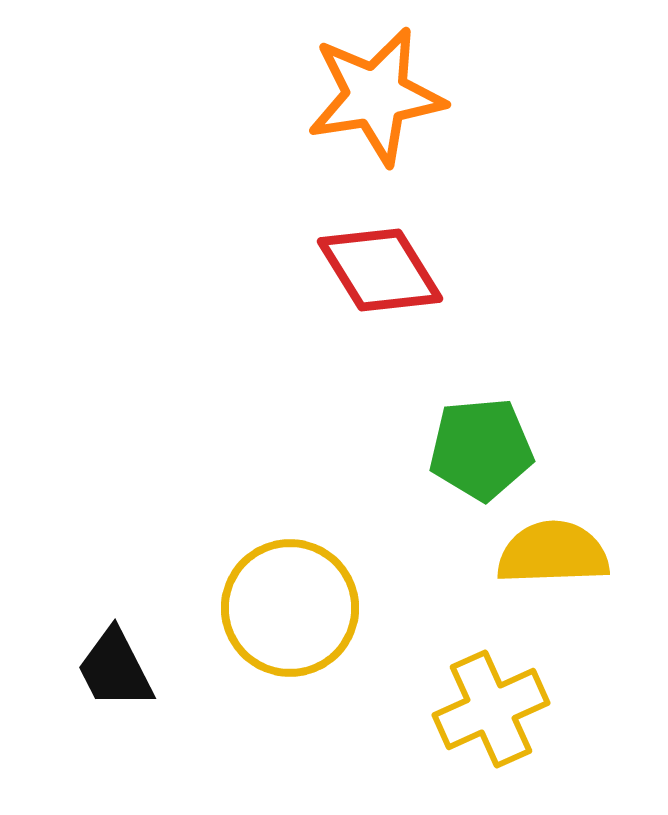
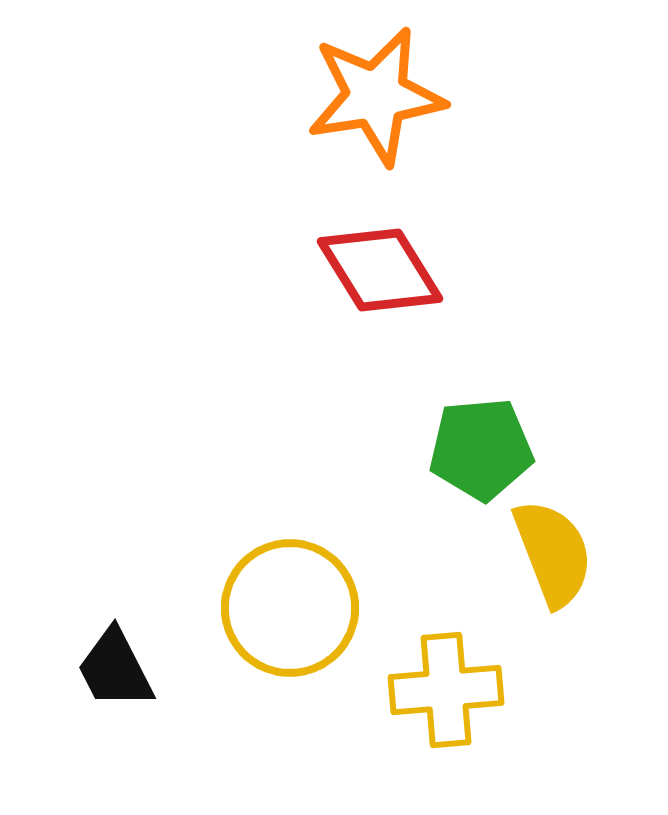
yellow semicircle: rotated 71 degrees clockwise
yellow cross: moved 45 px left, 19 px up; rotated 19 degrees clockwise
